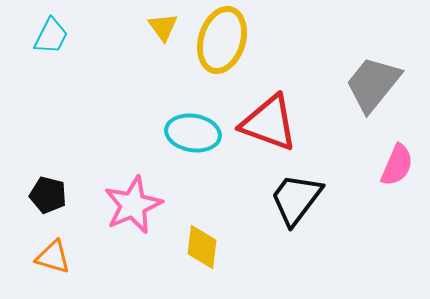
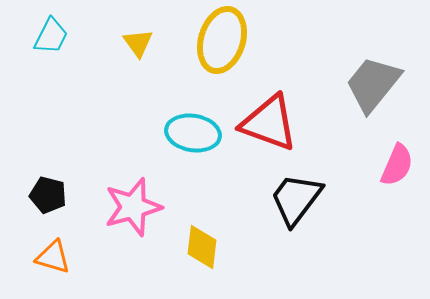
yellow triangle: moved 25 px left, 16 px down
pink star: moved 2 px down; rotated 8 degrees clockwise
